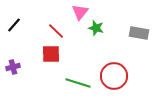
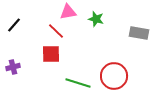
pink triangle: moved 12 px left; rotated 42 degrees clockwise
green star: moved 9 px up
